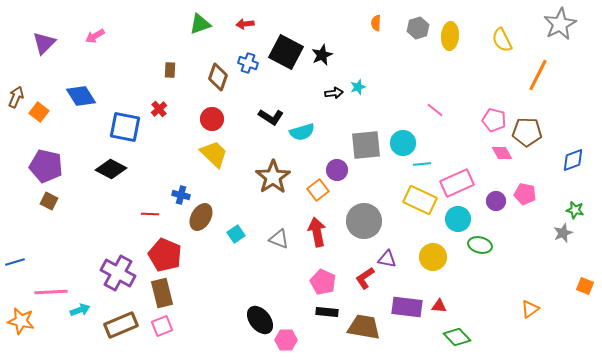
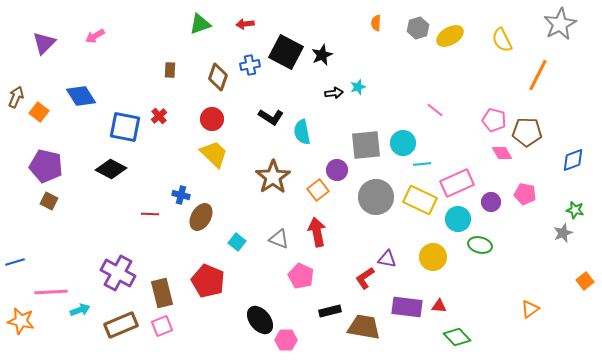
yellow ellipse at (450, 36): rotated 56 degrees clockwise
blue cross at (248, 63): moved 2 px right, 2 px down; rotated 30 degrees counterclockwise
red cross at (159, 109): moved 7 px down
cyan semicircle at (302, 132): rotated 95 degrees clockwise
purple circle at (496, 201): moved 5 px left, 1 px down
gray circle at (364, 221): moved 12 px right, 24 px up
cyan square at (236, 234): moved 1 px right, 8 px down; rotated 18 degrees counterclockwise
red pentagon at (165, 255): moved 43 px right, 26 px down
pink pentagon at (323, 282): moved 22 px left, 6 px up
orange square at (585, 286): moved 5 px up; rotated 30 degrees clockwise
black rectangle at (327, 312): moved 3 px right, 1 px up; rotated 20 degrees counterclockwise
